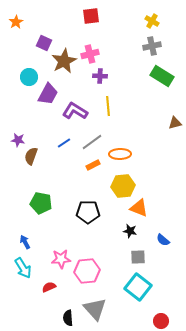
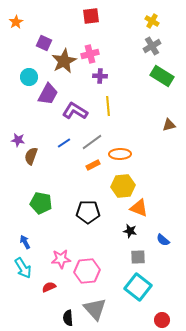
gray cross: rotated 18 degrees counterclockwise
brown triangle: moved 6 px left, 2 px down
red circle: moved 1 px right, 1 px up
